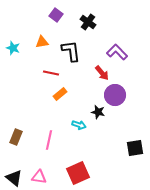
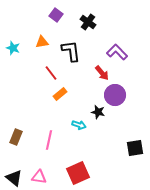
red line: rotated 42 degrees clockwise
